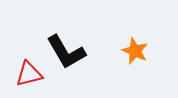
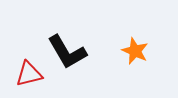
black L-shape: moved 1 px right
